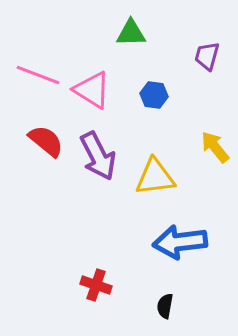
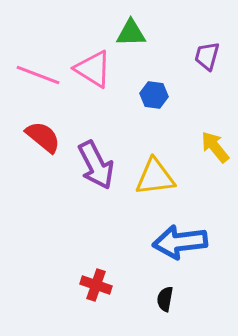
pink triangle: moved 1 px right, 21 px up
red semicircle: moved 3 px left, 4 px up
purple arrow: moved 2 px left, 9 px down
black semicircle: moved 7 px up
